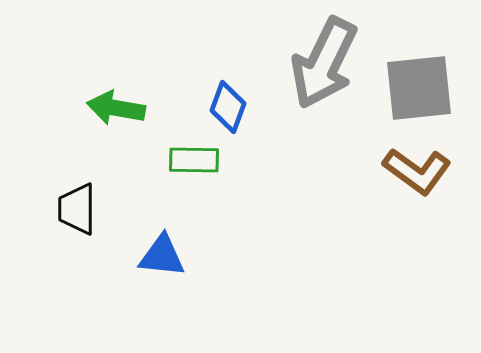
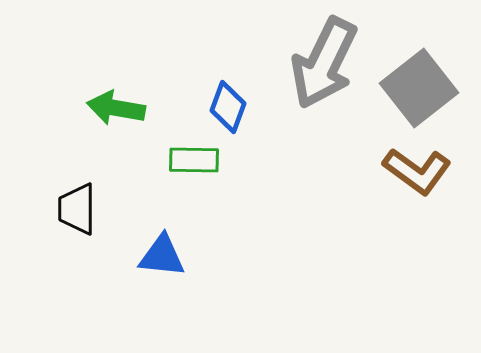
gray square: rotated 32 degrees counterclockwise
